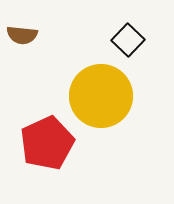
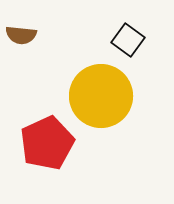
brown semicircle: moved 1 px left
black square: rotated 8 degrees counterclockwise
